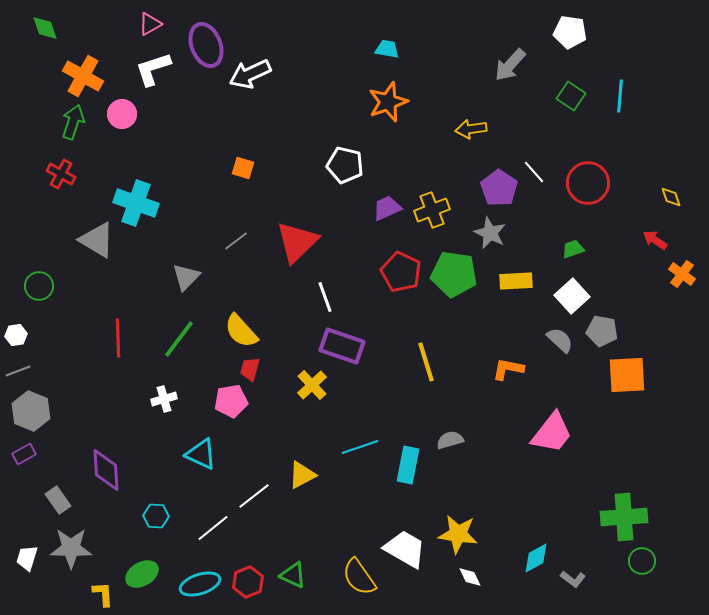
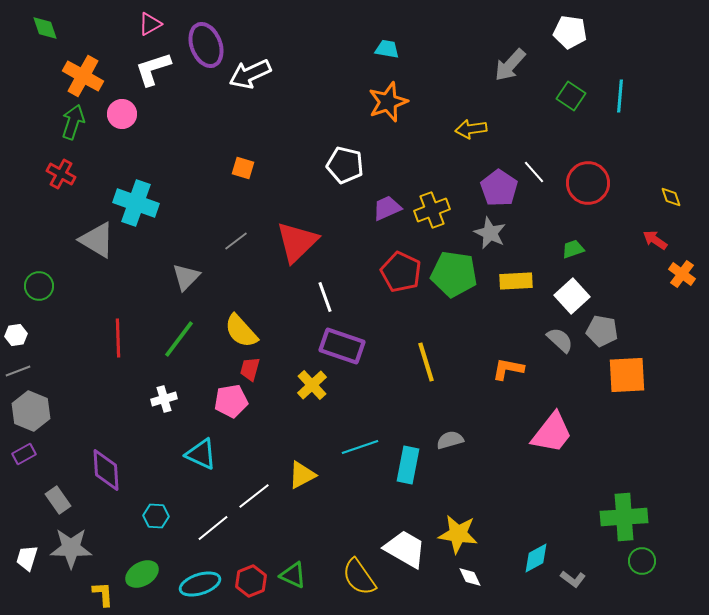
red hexagon at (248, 582): moved 3 px right, 1 px up
